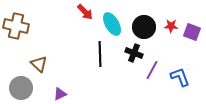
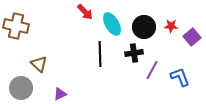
purple square: moved 5 px down; rotated 30 degrees clockwise
black cross: rotated 30 degrees counterclockwise
